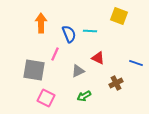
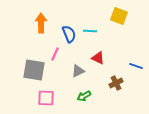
blue line: moved 3 px down
pink square: rotated 24 degrees counterclockwise
